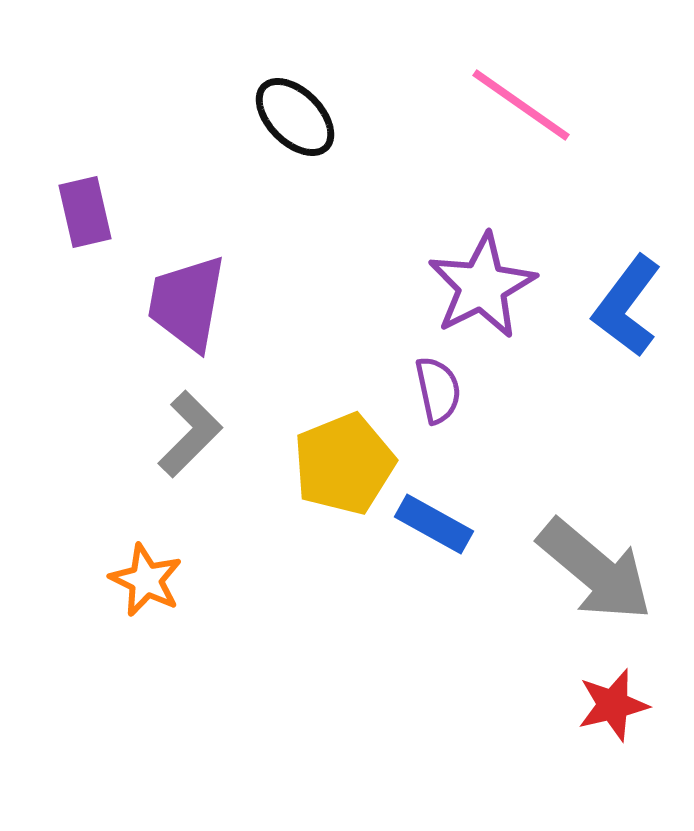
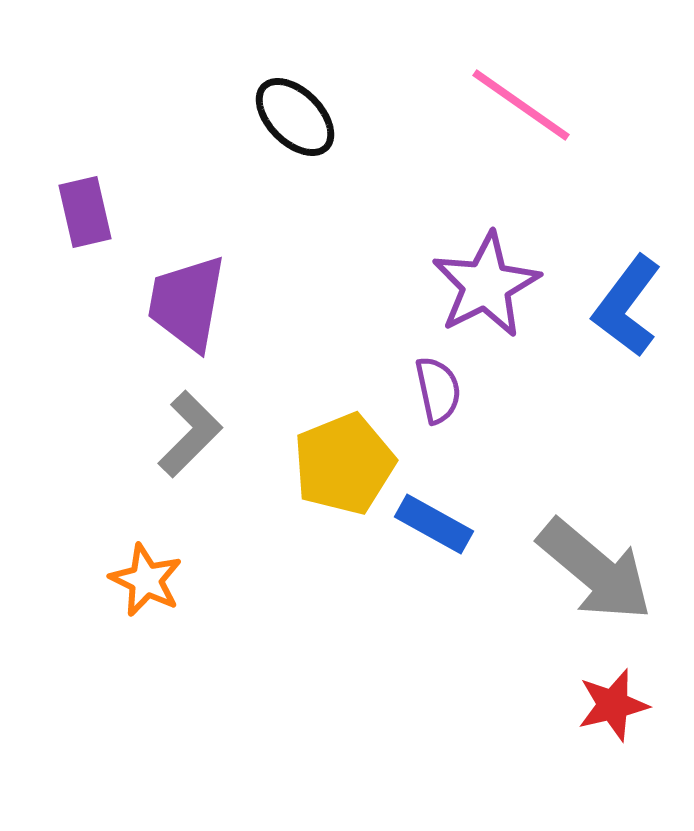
purple star: moved 4 px right, 1 px up
